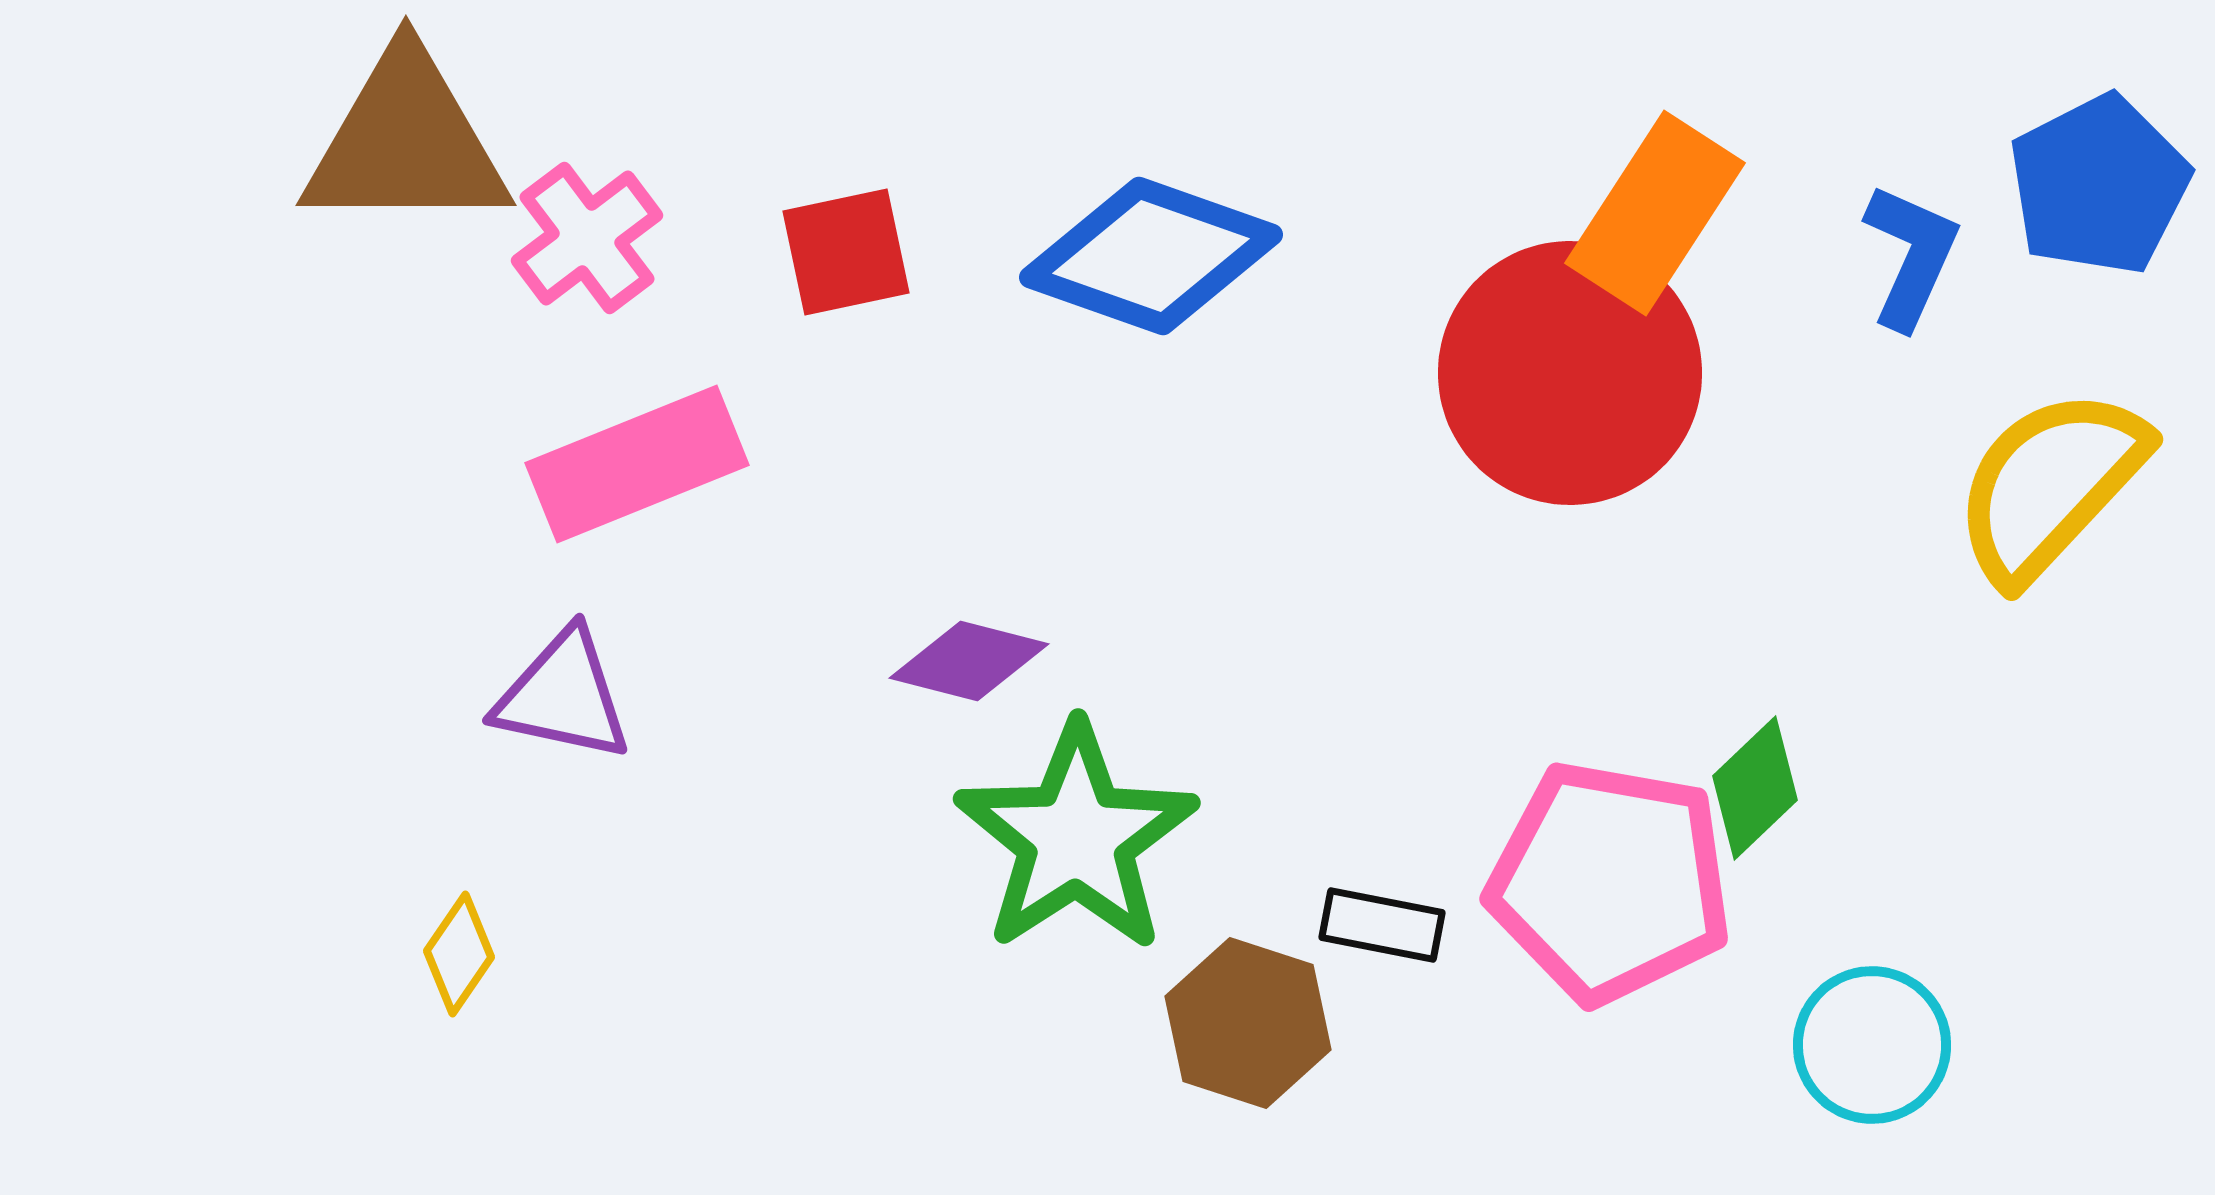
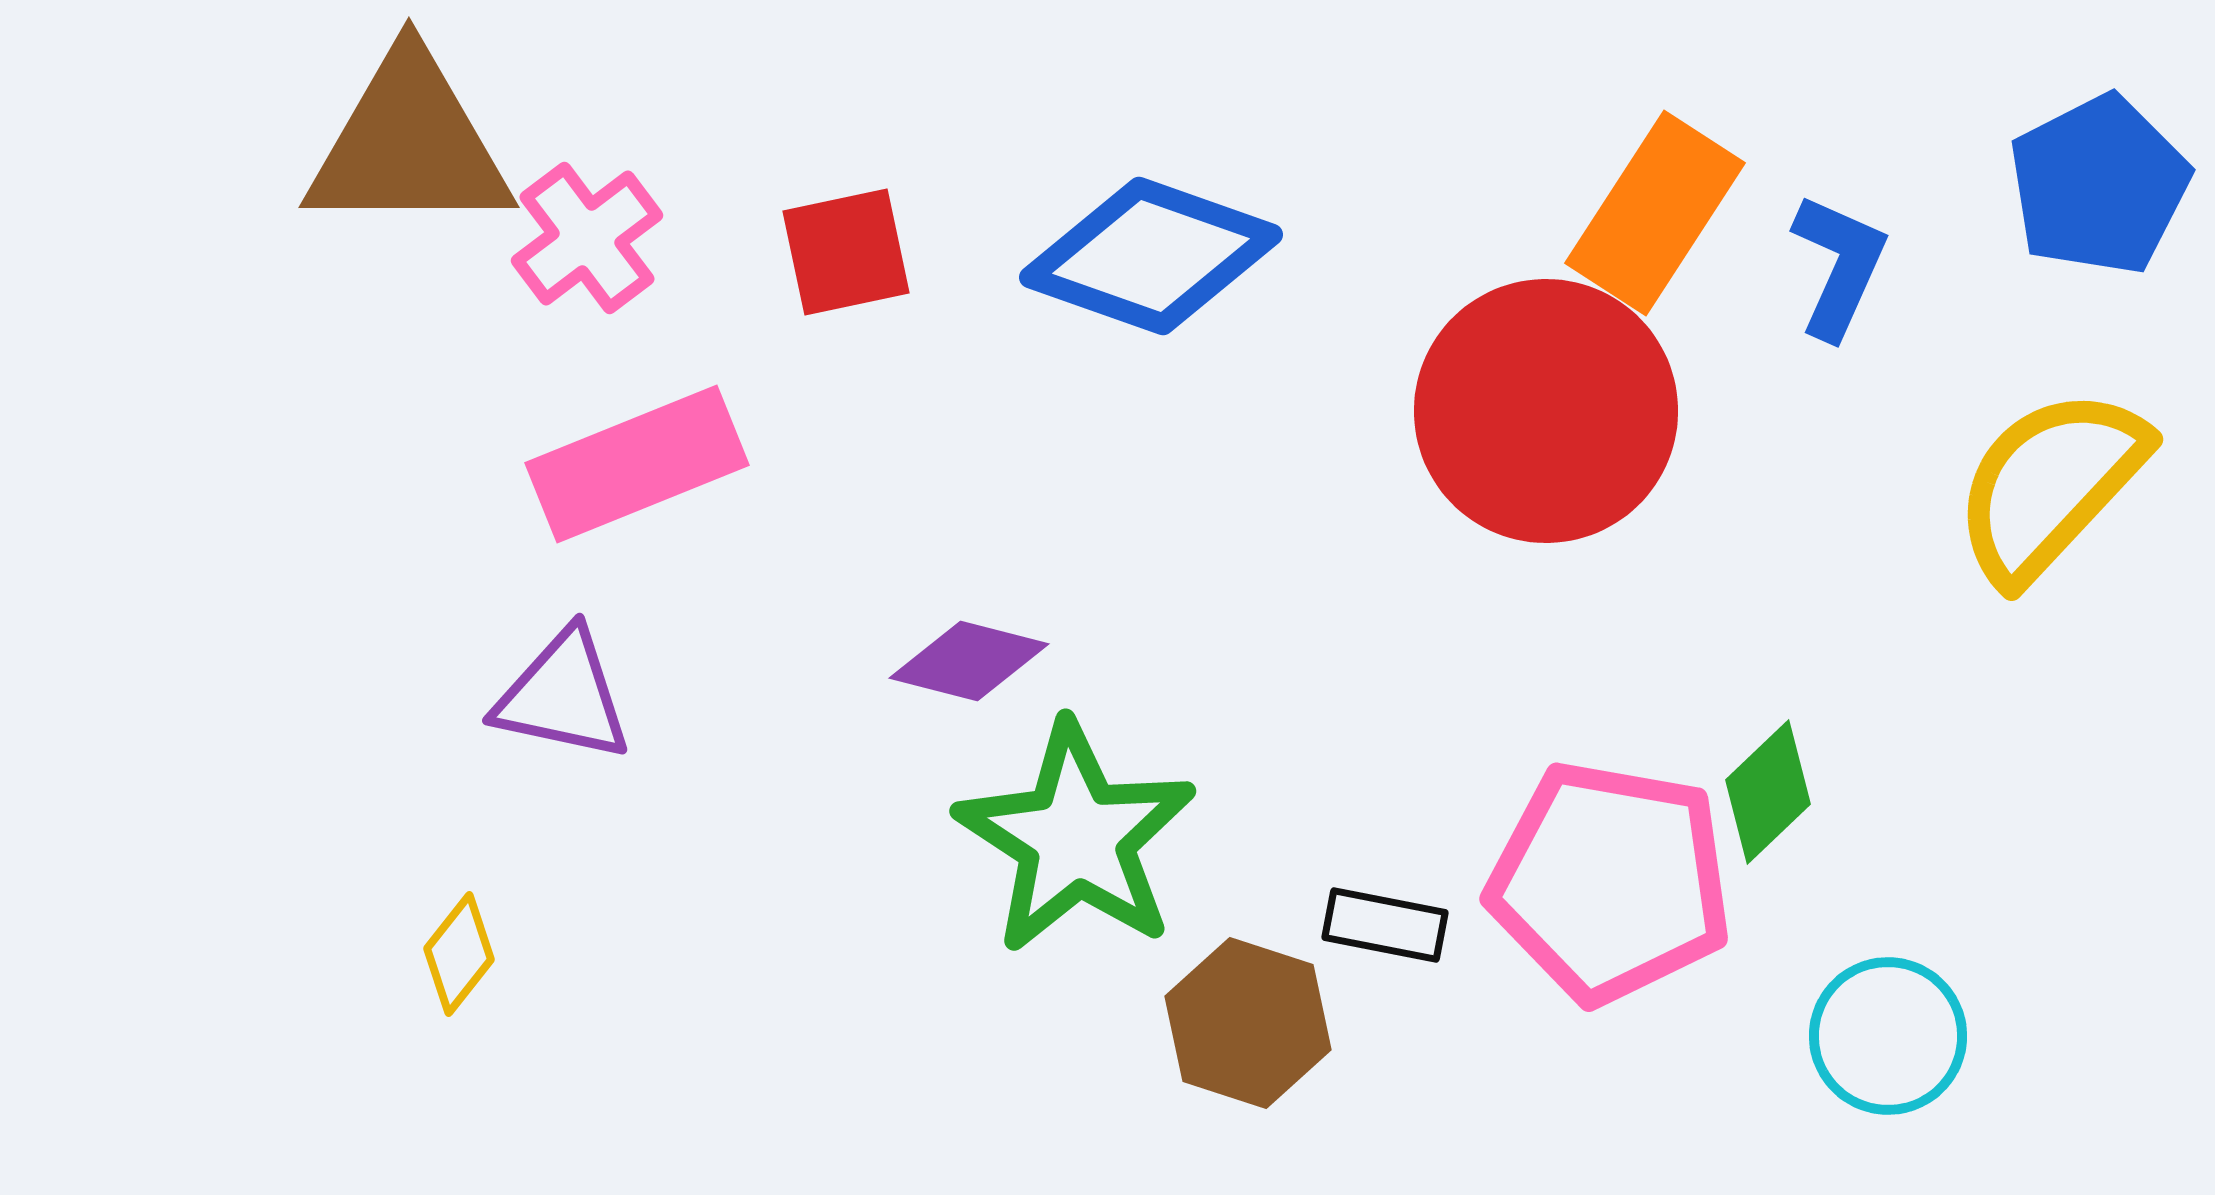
brown triangle: moved 3 px right, 2 px down
blue L-shape: moved 72 px left, 10 px down
red circle: moved 24 px left, 38 px down
green diamond: moved 13 px right, 4 px down
green star: rotated 6 degrees counterclockwise
black rectangle: moved 3 px right
yellow diamond: rotated 4 degrees clockwise
cyan circle: moved 16 px right, 9 px up
